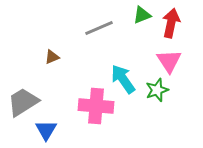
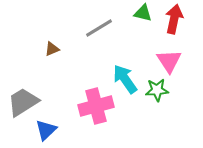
green triangle: moved 1 px right, 2 px up; rotated 36 degrees clockwise
red arrow: moved 3 px right, 4 px up
gray line: rotated 8 degrees counterclockwise
brown triangle: moved 8 px up
cyan arrow: moved 2 px right
green star: rotated 15 degrees clockwise
pink cross: rotated 20 degrees counterclockwise
blue triangle: rotated 15 degrees clockwise
